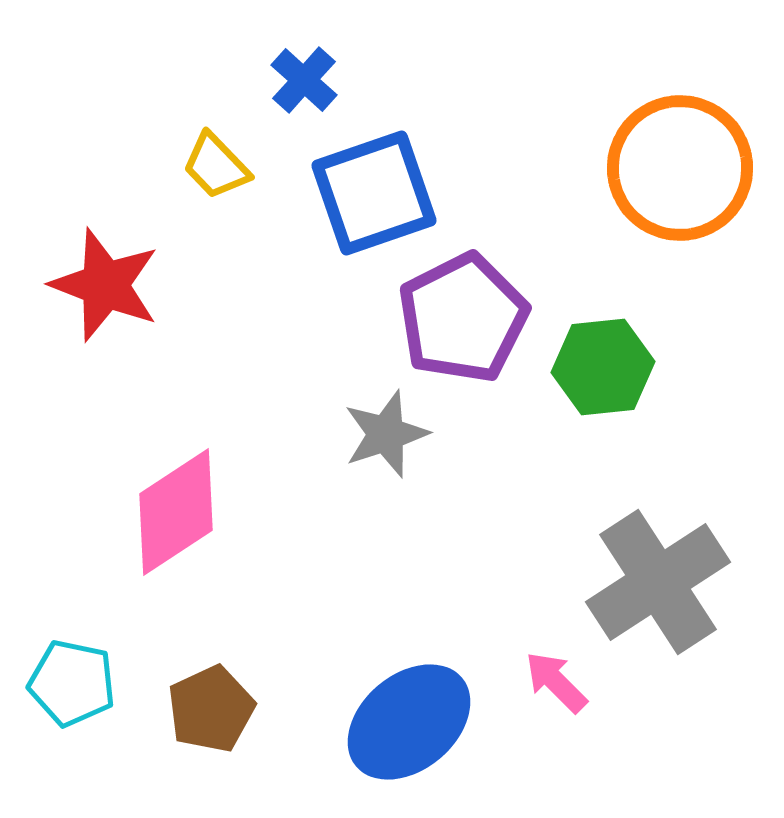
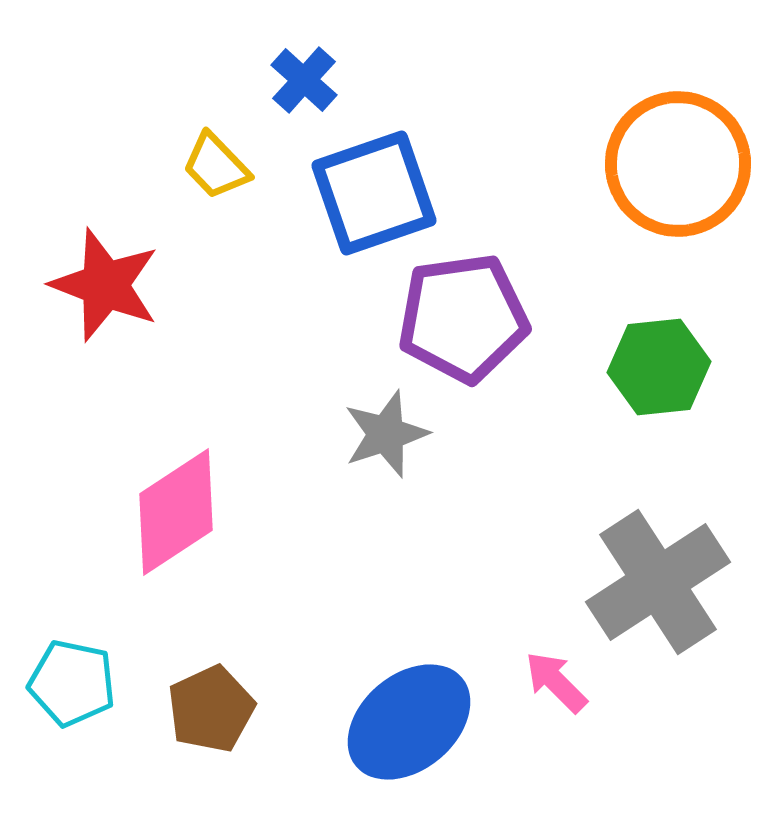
orange circle: moved 2 px left, 4 px up
purple pentagon: rotated 19 degrees clockwise
green hexagon: moved 56 px right
